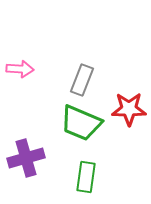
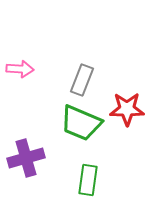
red star: moved 2 px left
green rectangle: moved 2 px right, 3 px down
